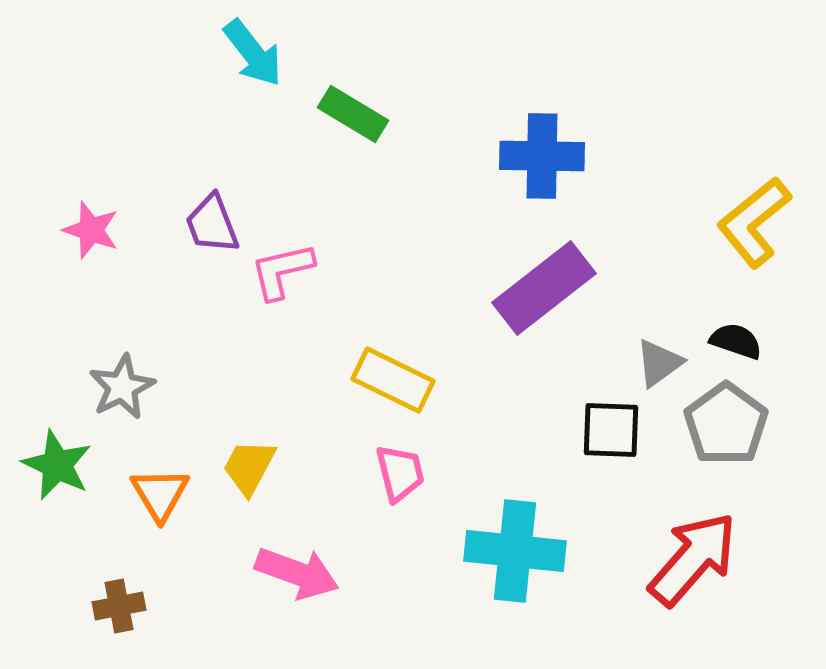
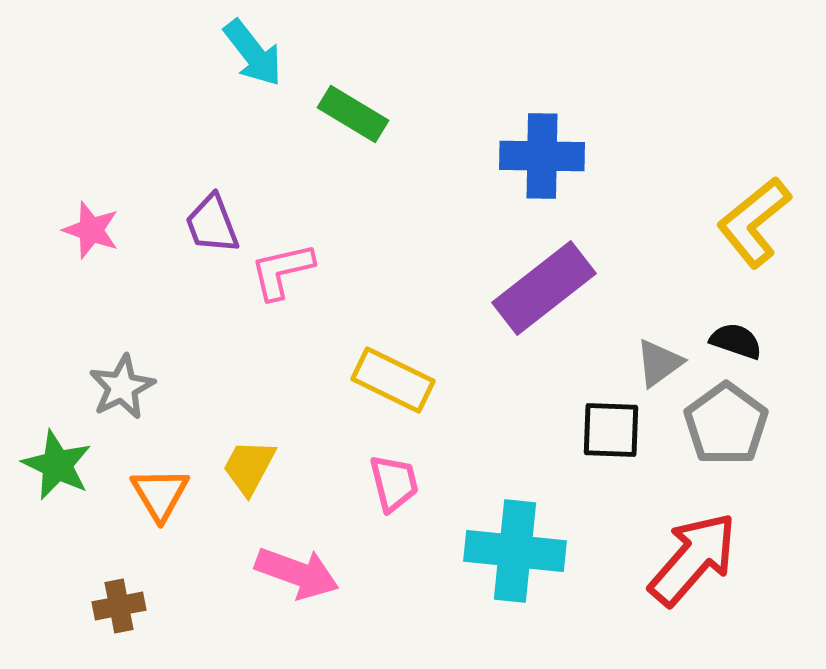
pink trapezoid: moved 6 px left, 10 px down
